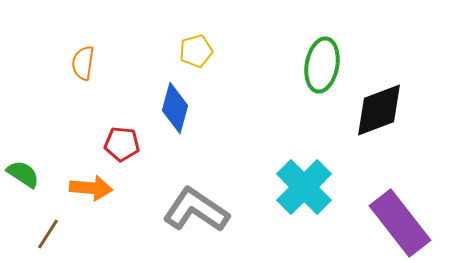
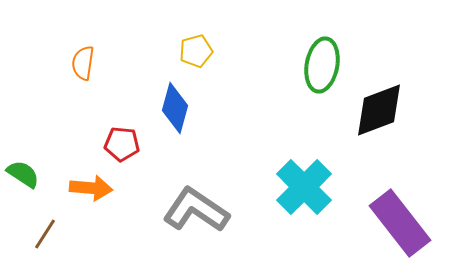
brown line: moved 3 px left
